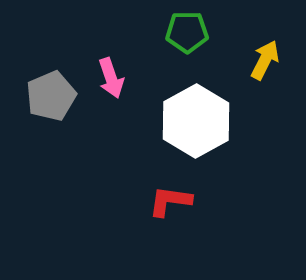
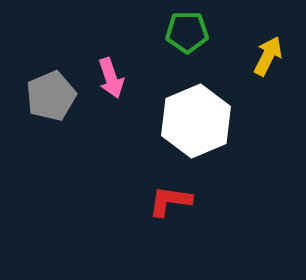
yellow arrow: moved 3 px right, 4 px up
white hexagon: rotated 6 degrees clockwise
